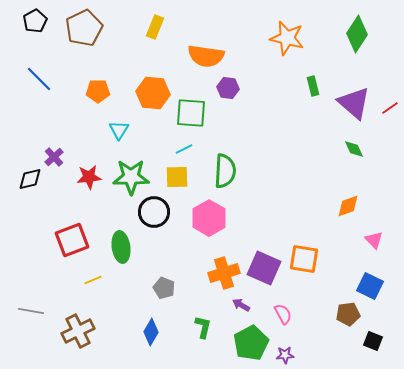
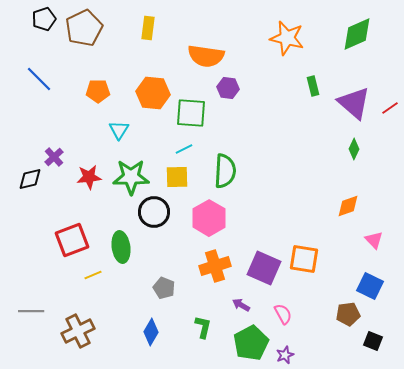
black pentagon at (35, 21): moved 9 px right, 2 px up; rotated 10 degrees clockwise
yellow rectangle at (155, 27): moved 7 px left, 1 px down; rotated 15 degrees counterclockwise
green diamond at (357, 34): rotated 33 degrees clockwise
green diamond at (354, 149): rotated 50 degrees clockwise
orange cross at (224, 273): moved 9 px left, 7 px up
yellow line at (93, 280): moved 5 px up
gray line at (31, 311): rotated 10 degrees counterclockwise
purple star at (285, 355): rotated 18 degrees counterclockwise
